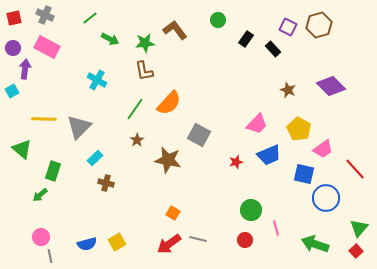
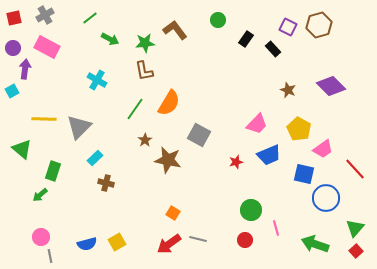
gray cross at (45, 15): rotated 36 degrees clockwise
orange semicircle at (169, 103): rotated 12 degrees counterclockwise
brown star at (137, 140): moved 8 px right
green triangle at (359, 228): moved 4 px left
